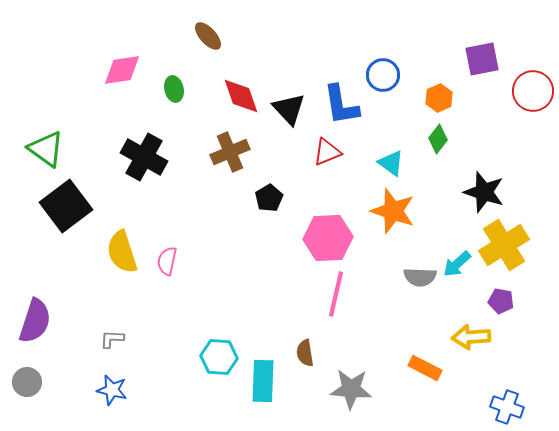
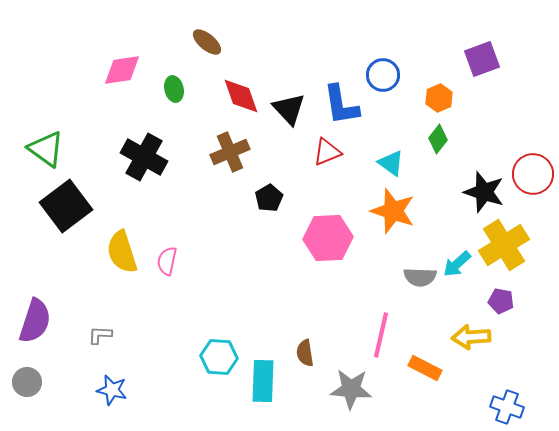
brown ellipse: moved 1 px left, 6 px down; rotated 8 degrees counterclockwise
purple square: rotated 9 degrees counterclockwise
red circle: moved 83 px down
pink line: moved 45 px right, 41 px down
gray L-shape: moved 12 px left, 4 px up
